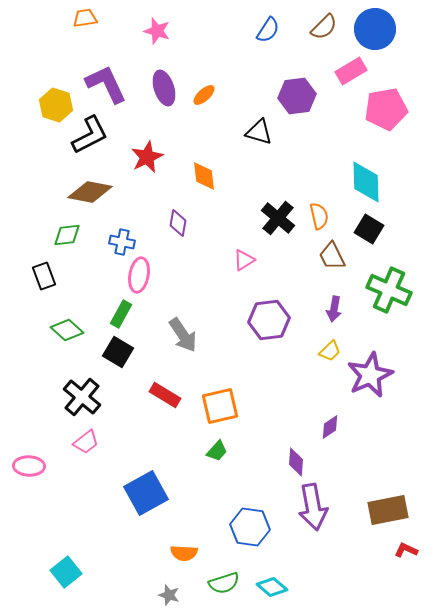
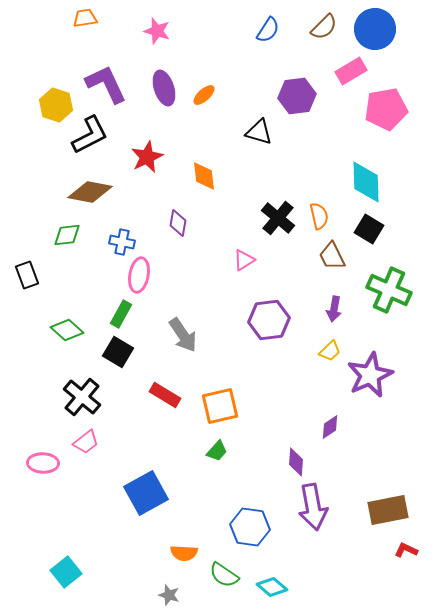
black rectangle at (44, 276): moved 17 px left, 1 px up
pink ellipse at (29, 466): moved 14 px right, 3 px up
green semicircle at (224, 583): moved 8 px up; rotated 52 degrees clockwise
